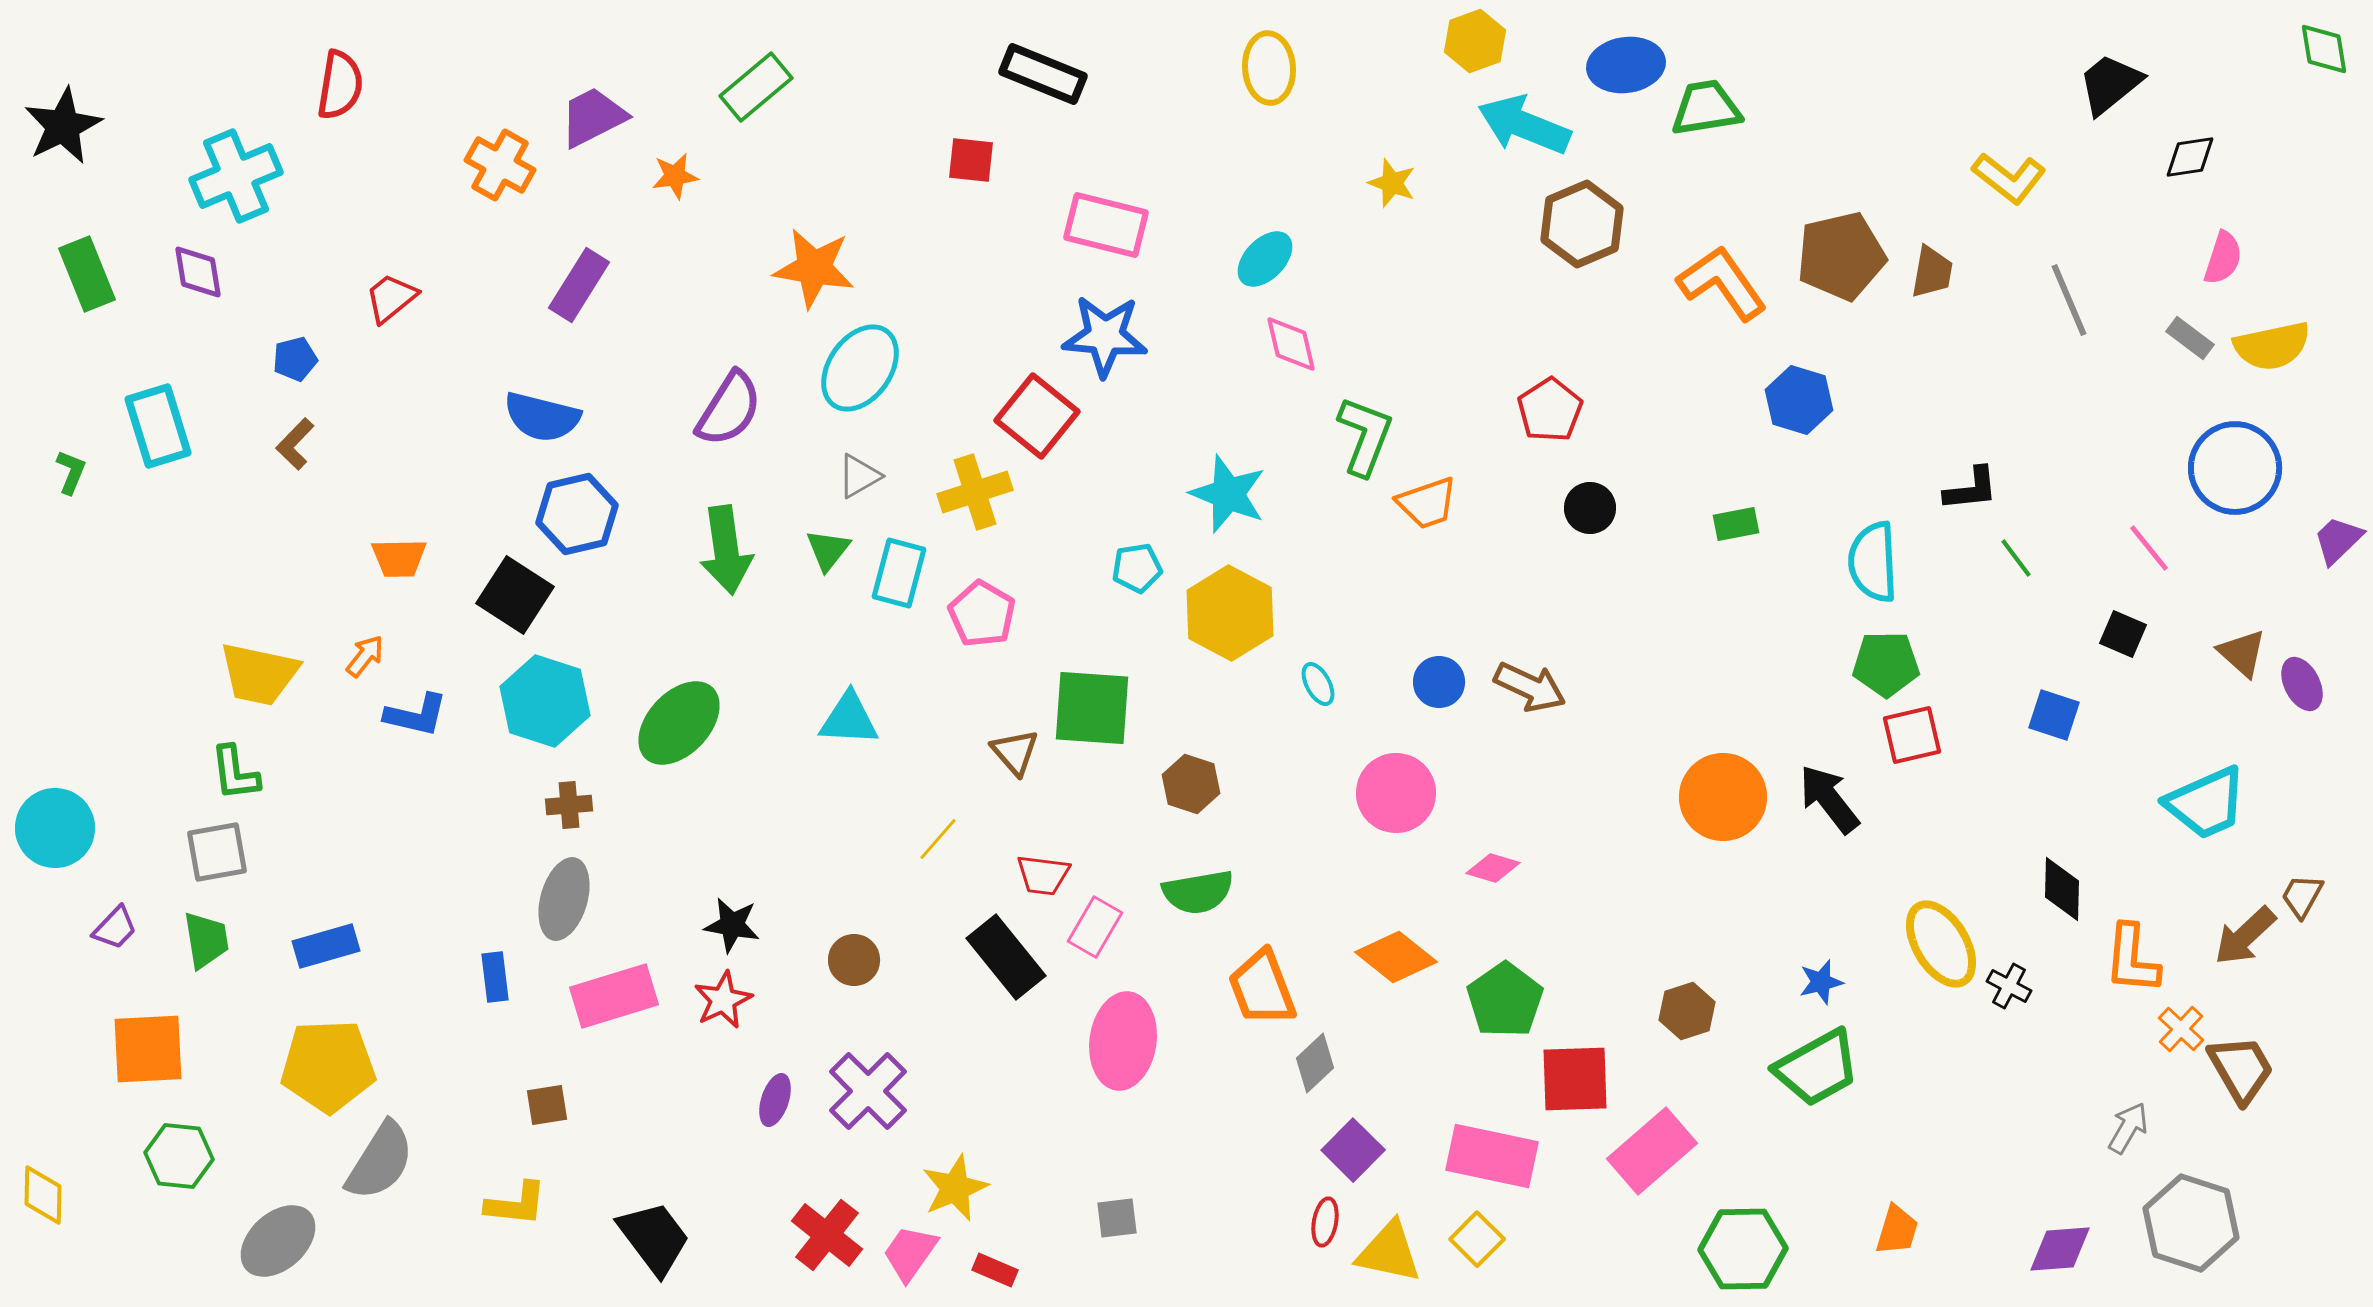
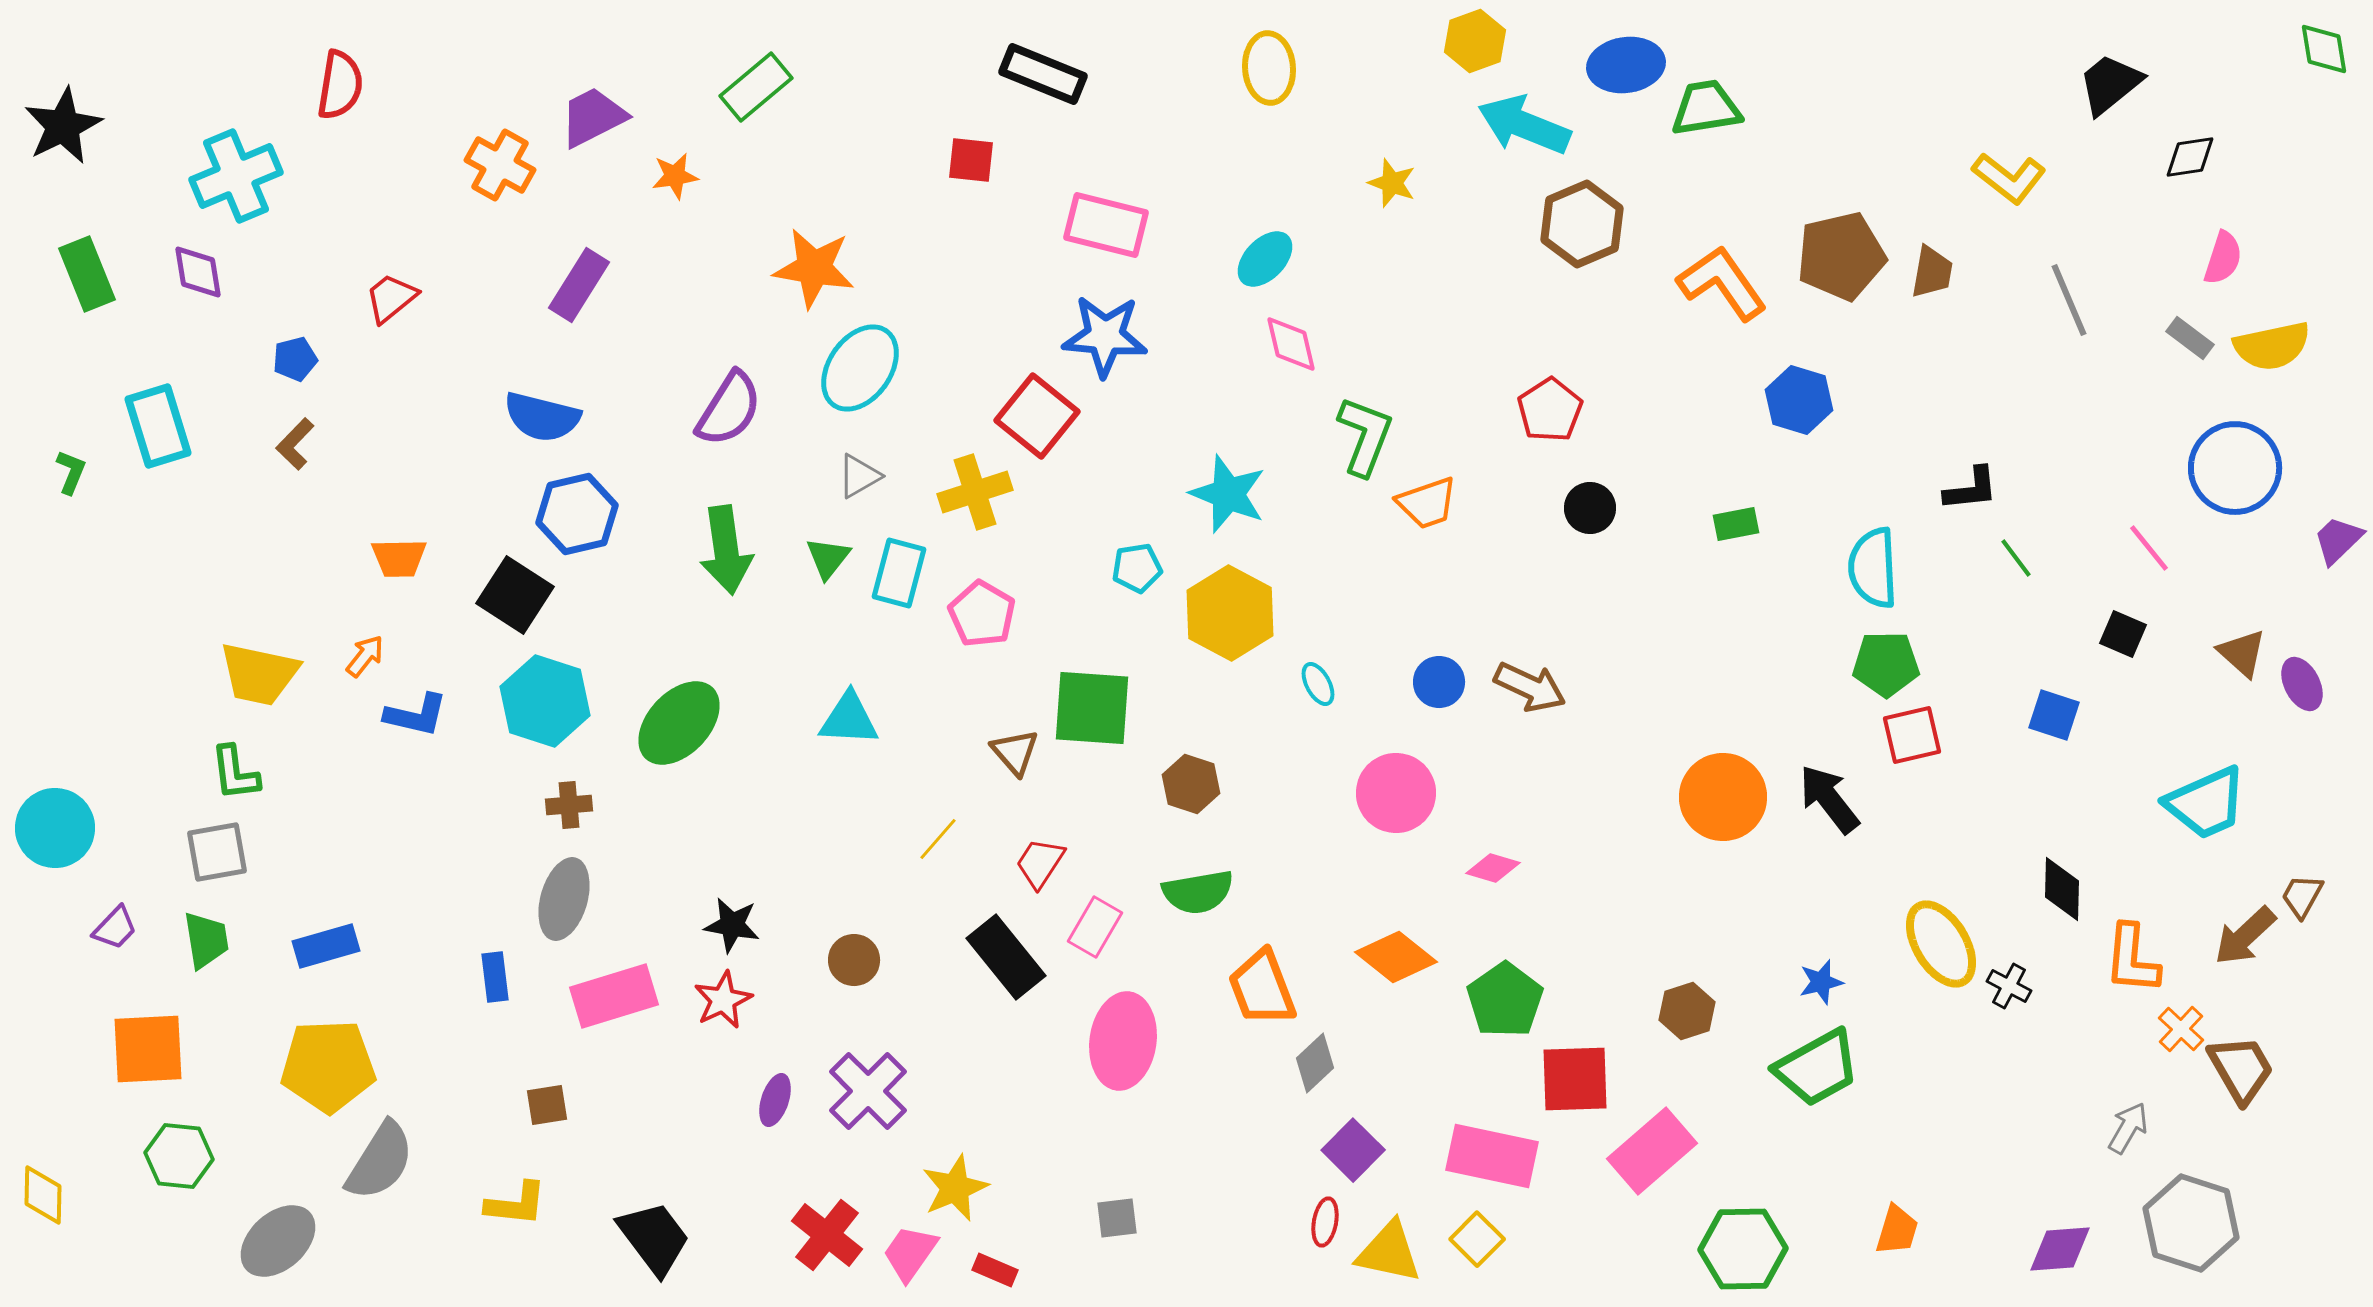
green triangle at (828, 550): moved 8 px down
cyan semicircle at (1873, 562): moved 6 px down
red trapezoid at (1043, 875): moved 3 px left, 12 px up; rotated 116 degrees clockwise
